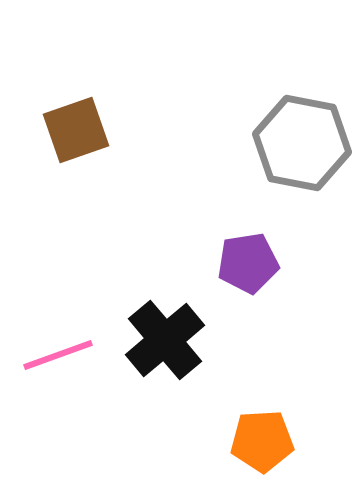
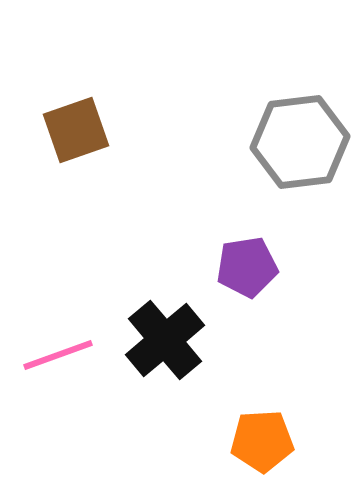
gray hexagon: moved 2 px left, 1 px up; rotated 18 degrees counterclockwise
purple pentagon: moved 1 px left, 4 px down
